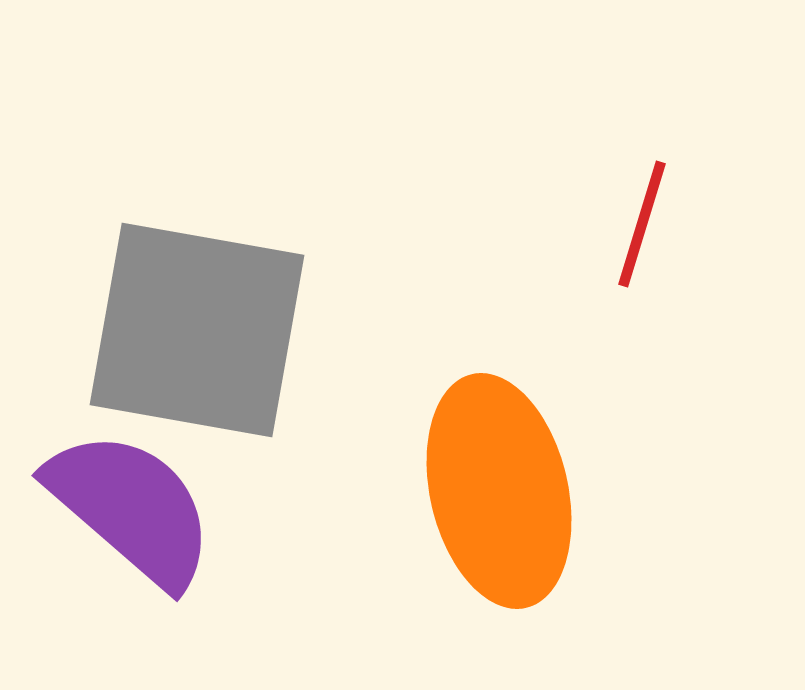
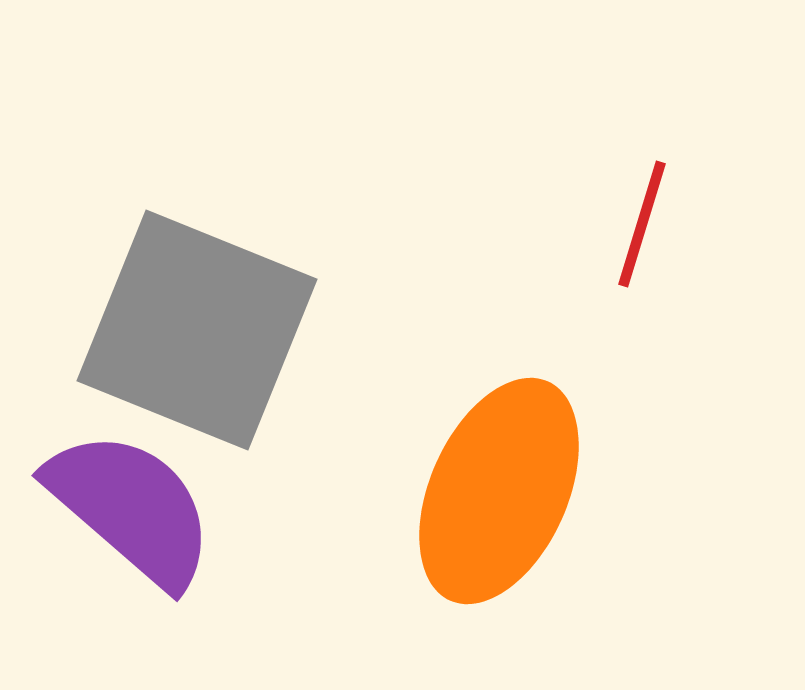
gray square: rotated 12 degrees clockwise
orange ellipse: rotated 37 degrees clockwise
